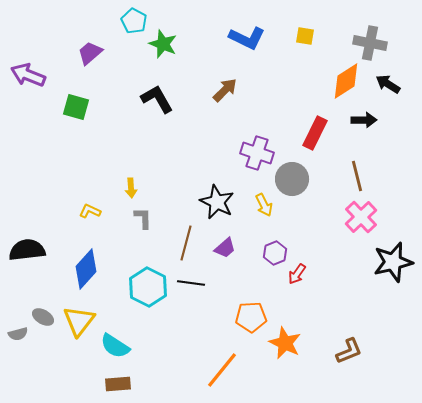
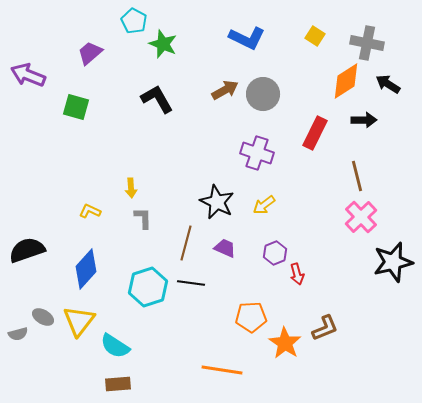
yellow square at (305, 36): moved 10 px right; rotated 24 degrees clockwise
gray cross at (370, 43): moved 3 px left
brown arrow at (225, 90): rotated 16 degrees clockwise
gray circle at (292, 179): moved 29 px left, 85 px up
yellow arrow at (264, 205): rotated 80 degrees clockwise
purple trapezoid at (225, 248): rotated 115 degrees counterclockwise
black semicircle at (27, 250): rotated 12 degrees counterclockwise
red arrow at (297, 274): rotated 50 degrees counterclockwise
cyan hexagon at (148, 287): rotated 15 degrees clockwise
orange star at (285, 343): rotated 8 degrees clockwise
brown L-shape at (349, 351): moved 24 px left, 23 px up
orange line at (222, 370): rotated 60 degrees clockwise
